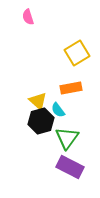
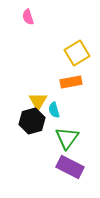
orange rectangle: moved 6 px up
yellow triangle: rotated 18 degrees clockwise
cyan semicircle: moved 4 px left; rotated 21 degrees clockwise
black hexagon: moved 9 px left
